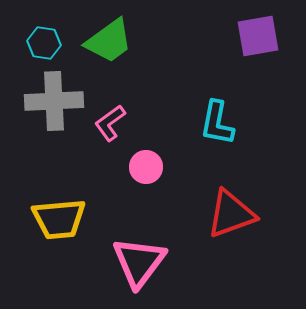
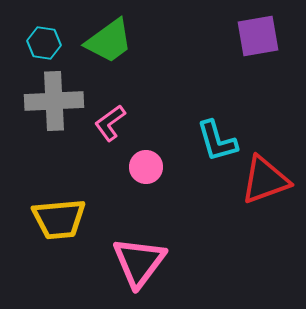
cyan L-shape: moved 18 px down; rotated 27 degrees counterclockwise
red triangle: moved 34 px right, 34 px up
